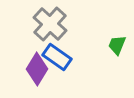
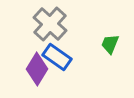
green trapezoid: moved 7 px left, 1 px up
